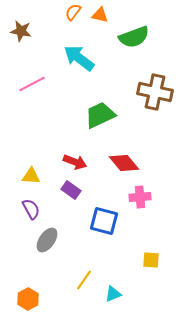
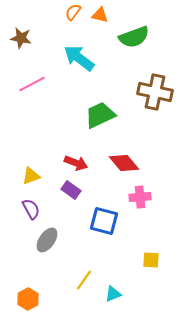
brown star: moved 7 px down
red arrow: moved 1 px right, 1 px down
yellow triangle: rotated 24 degrees counterclockwise
